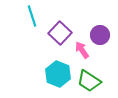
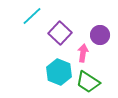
cyan line: rotated 65 degrees clockwise
pink arrow: moved 1 px right, 3 px down; rotated 42 degrees clockwise
cyan hexagon: moved 1 px right, 2 px up
green trapezoid: moved 1 px left, 1 px down
